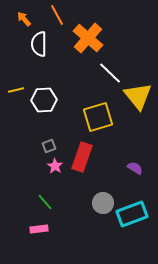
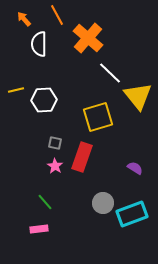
gray square: moved 6 px right, 3 px up; rotated 32 degrees clockwise
